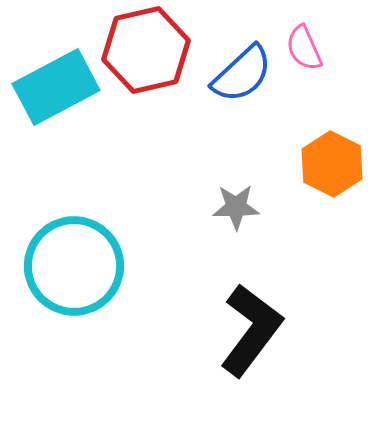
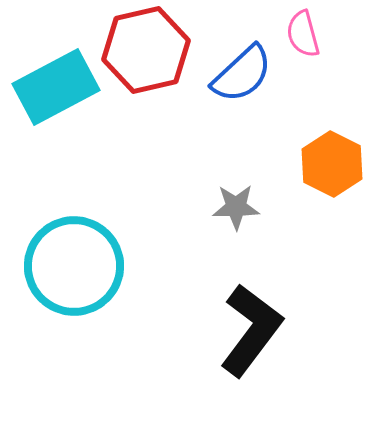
pink semicircle: moved 1 px left, 14 px up; rotated 9 degrees clockwise
